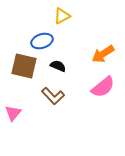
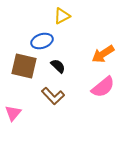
black semicircle: rotated 21 degrees clockwise
